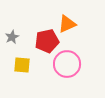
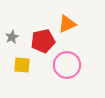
red pentagon: moved 4 px left
pink circle: moved 1 px down
